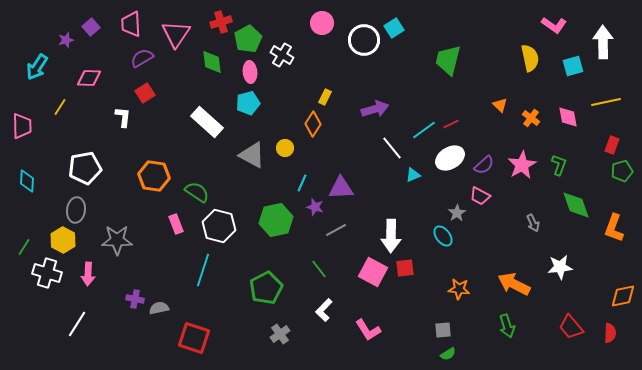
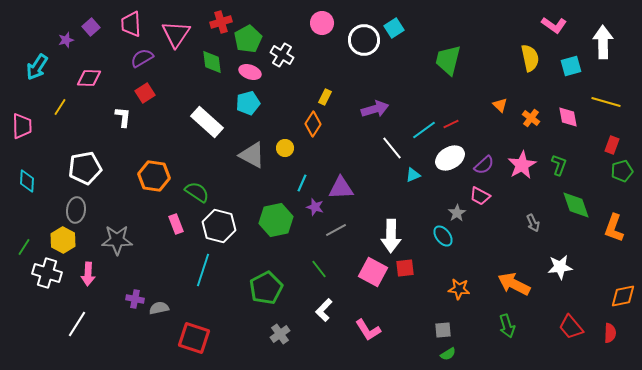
cyan square at (573, 66): moved 2 px left
pink ellipse at (250, 72): rotated 65 degrees counterclockwise
yellow line at (606, 102): rotated 28 degrees clockwise
